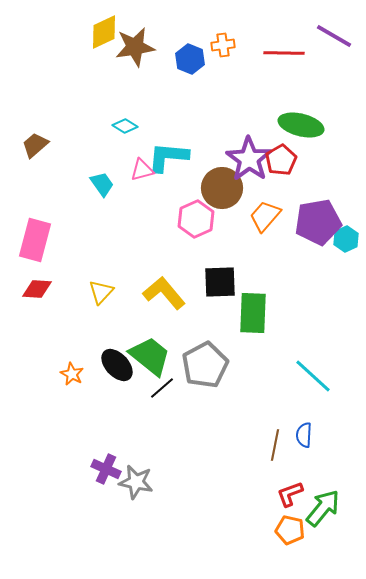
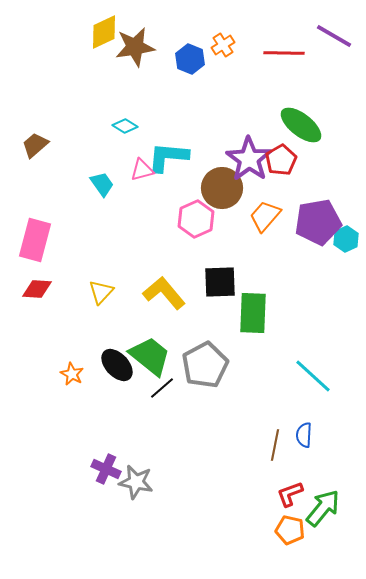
orange cross: rotated 25 degrees counterclockwise
green ellipse: rotated 24 degrees clockwise
